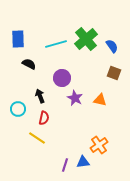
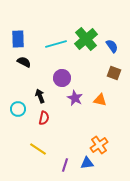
black semicircle: moved 5 px left, 2 px up
yellow line: moved 1 px right, 11 px down
blue triangle: moved 4 px right, 1 px down
